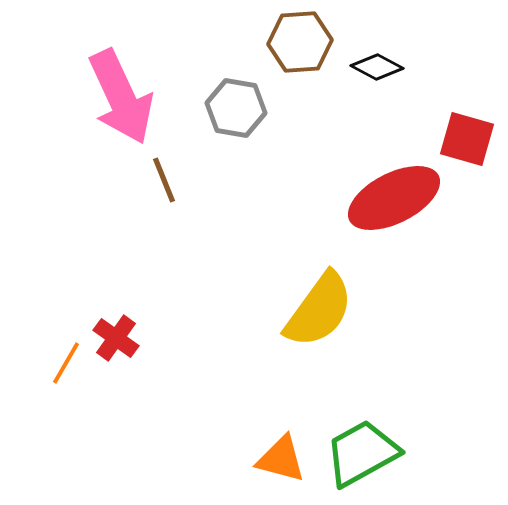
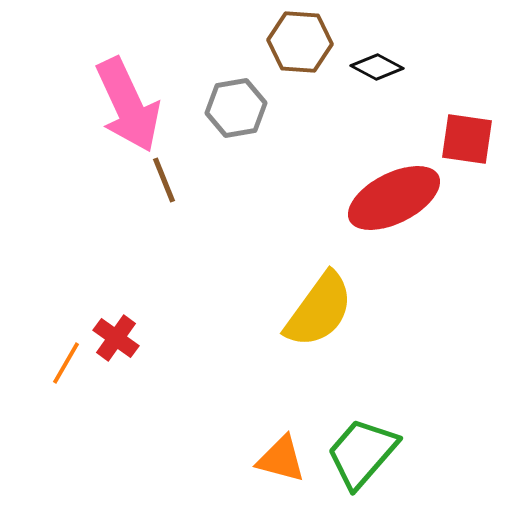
brown hexagon: rotated 8 degrees clockwise
pink arrow: moved 7 px right, 8 px down
gray hexagon: rotated 20 degrees counterclockwise
red square: rotated 8 degrees counterclockwise
green trapezoid: rotated 20 degrees counterclockwise
